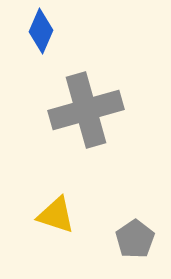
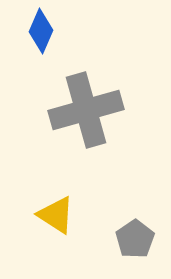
yellow triangle: rotated 15 degrees clockwise
